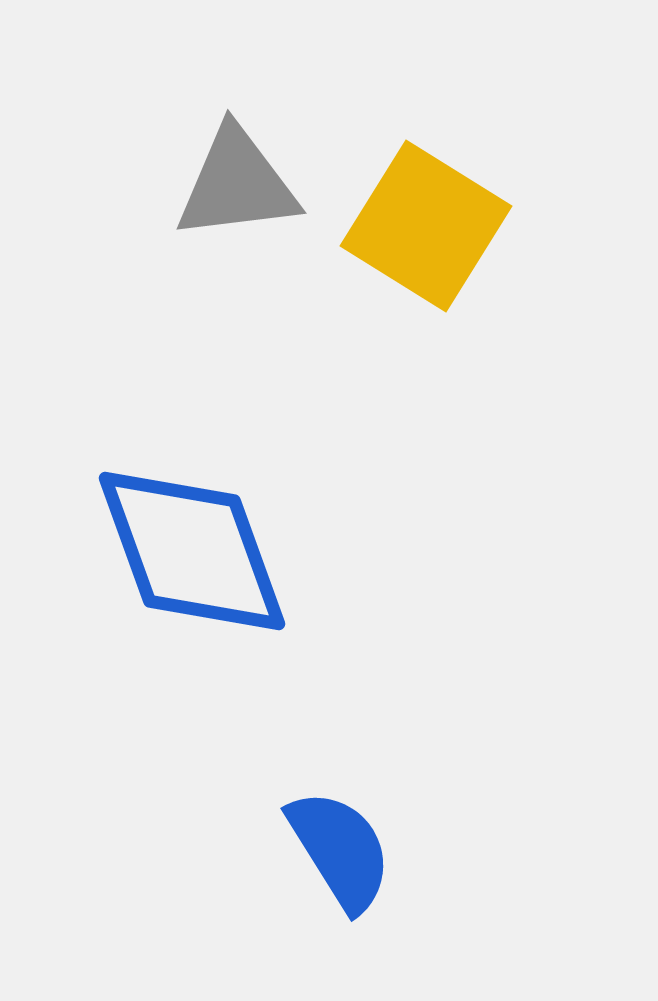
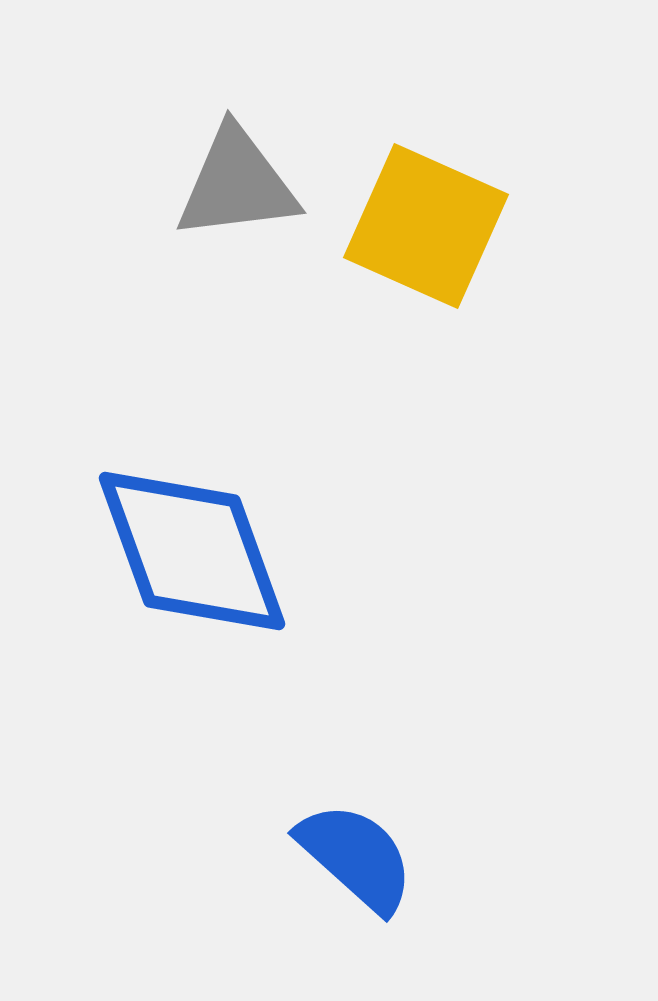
yellow square: rotated 8 degrees counterclockwise
blue semicircle: moved 16 px right, 7 px down; rotated 16 degrees counterclockwise
